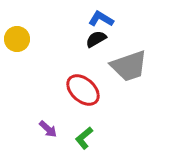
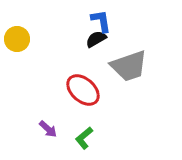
blue L-shape: moved 2 px down; rotated 50 degrees clockwise
